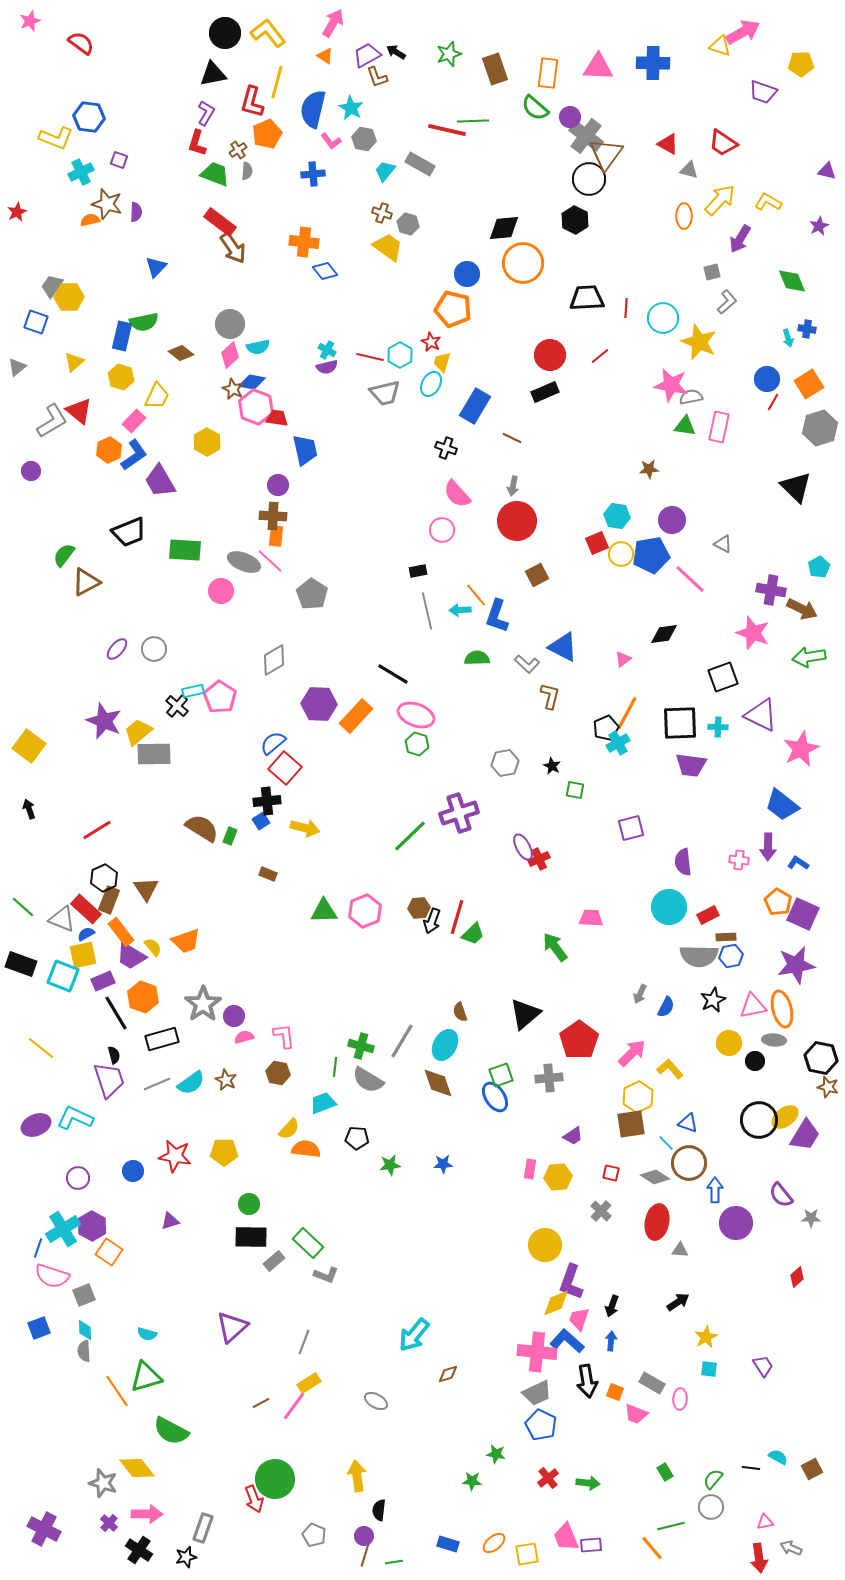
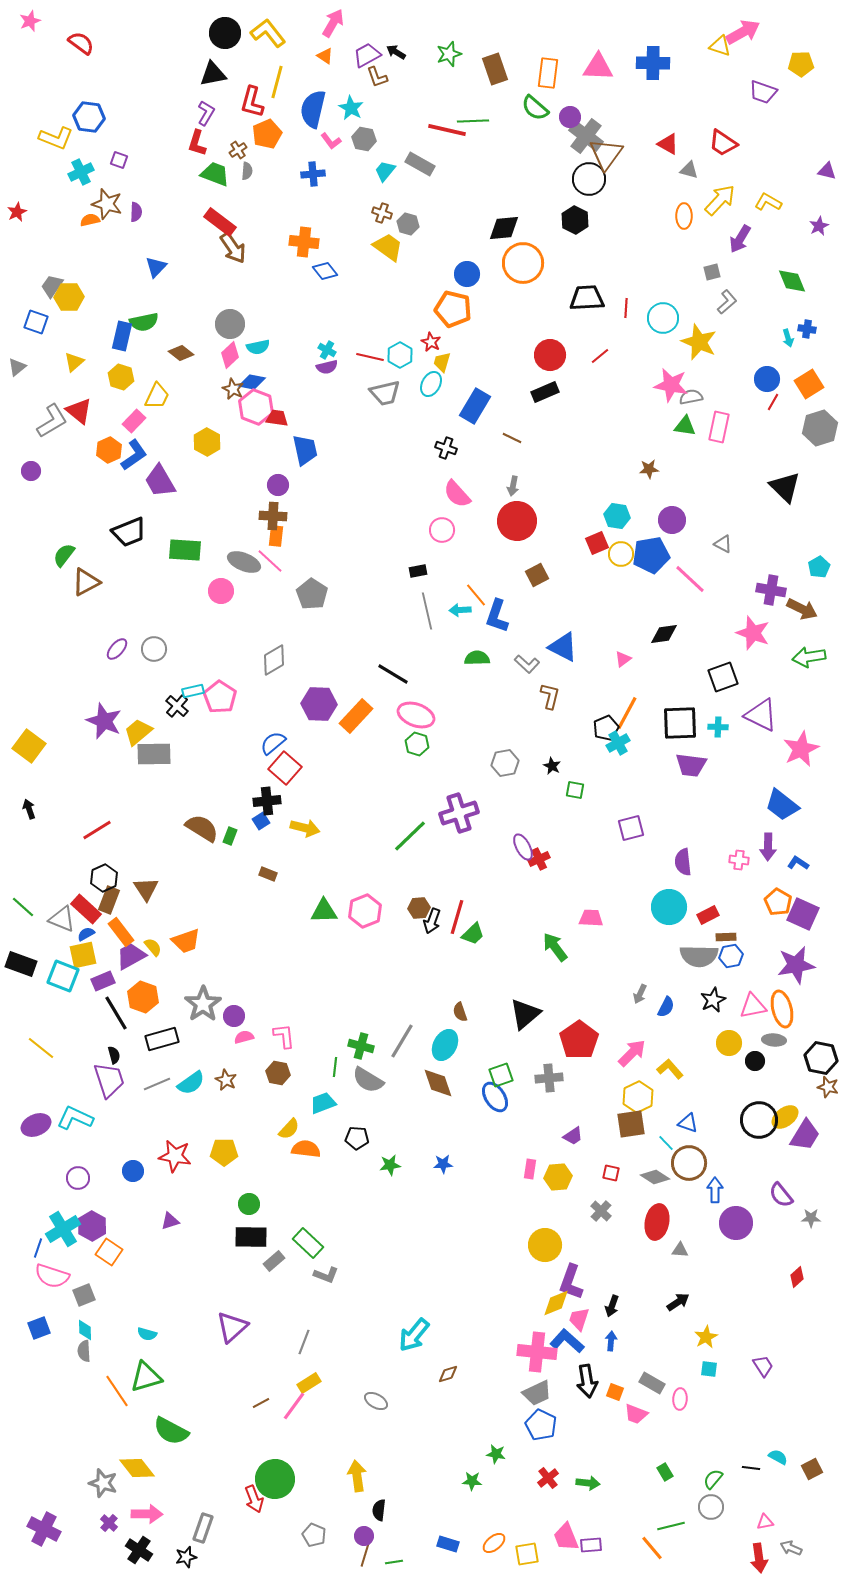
black triangle at (796, 487): moved 11 px left
purple trapezoid at (131, 956): rotated 120 degrees clockwise
